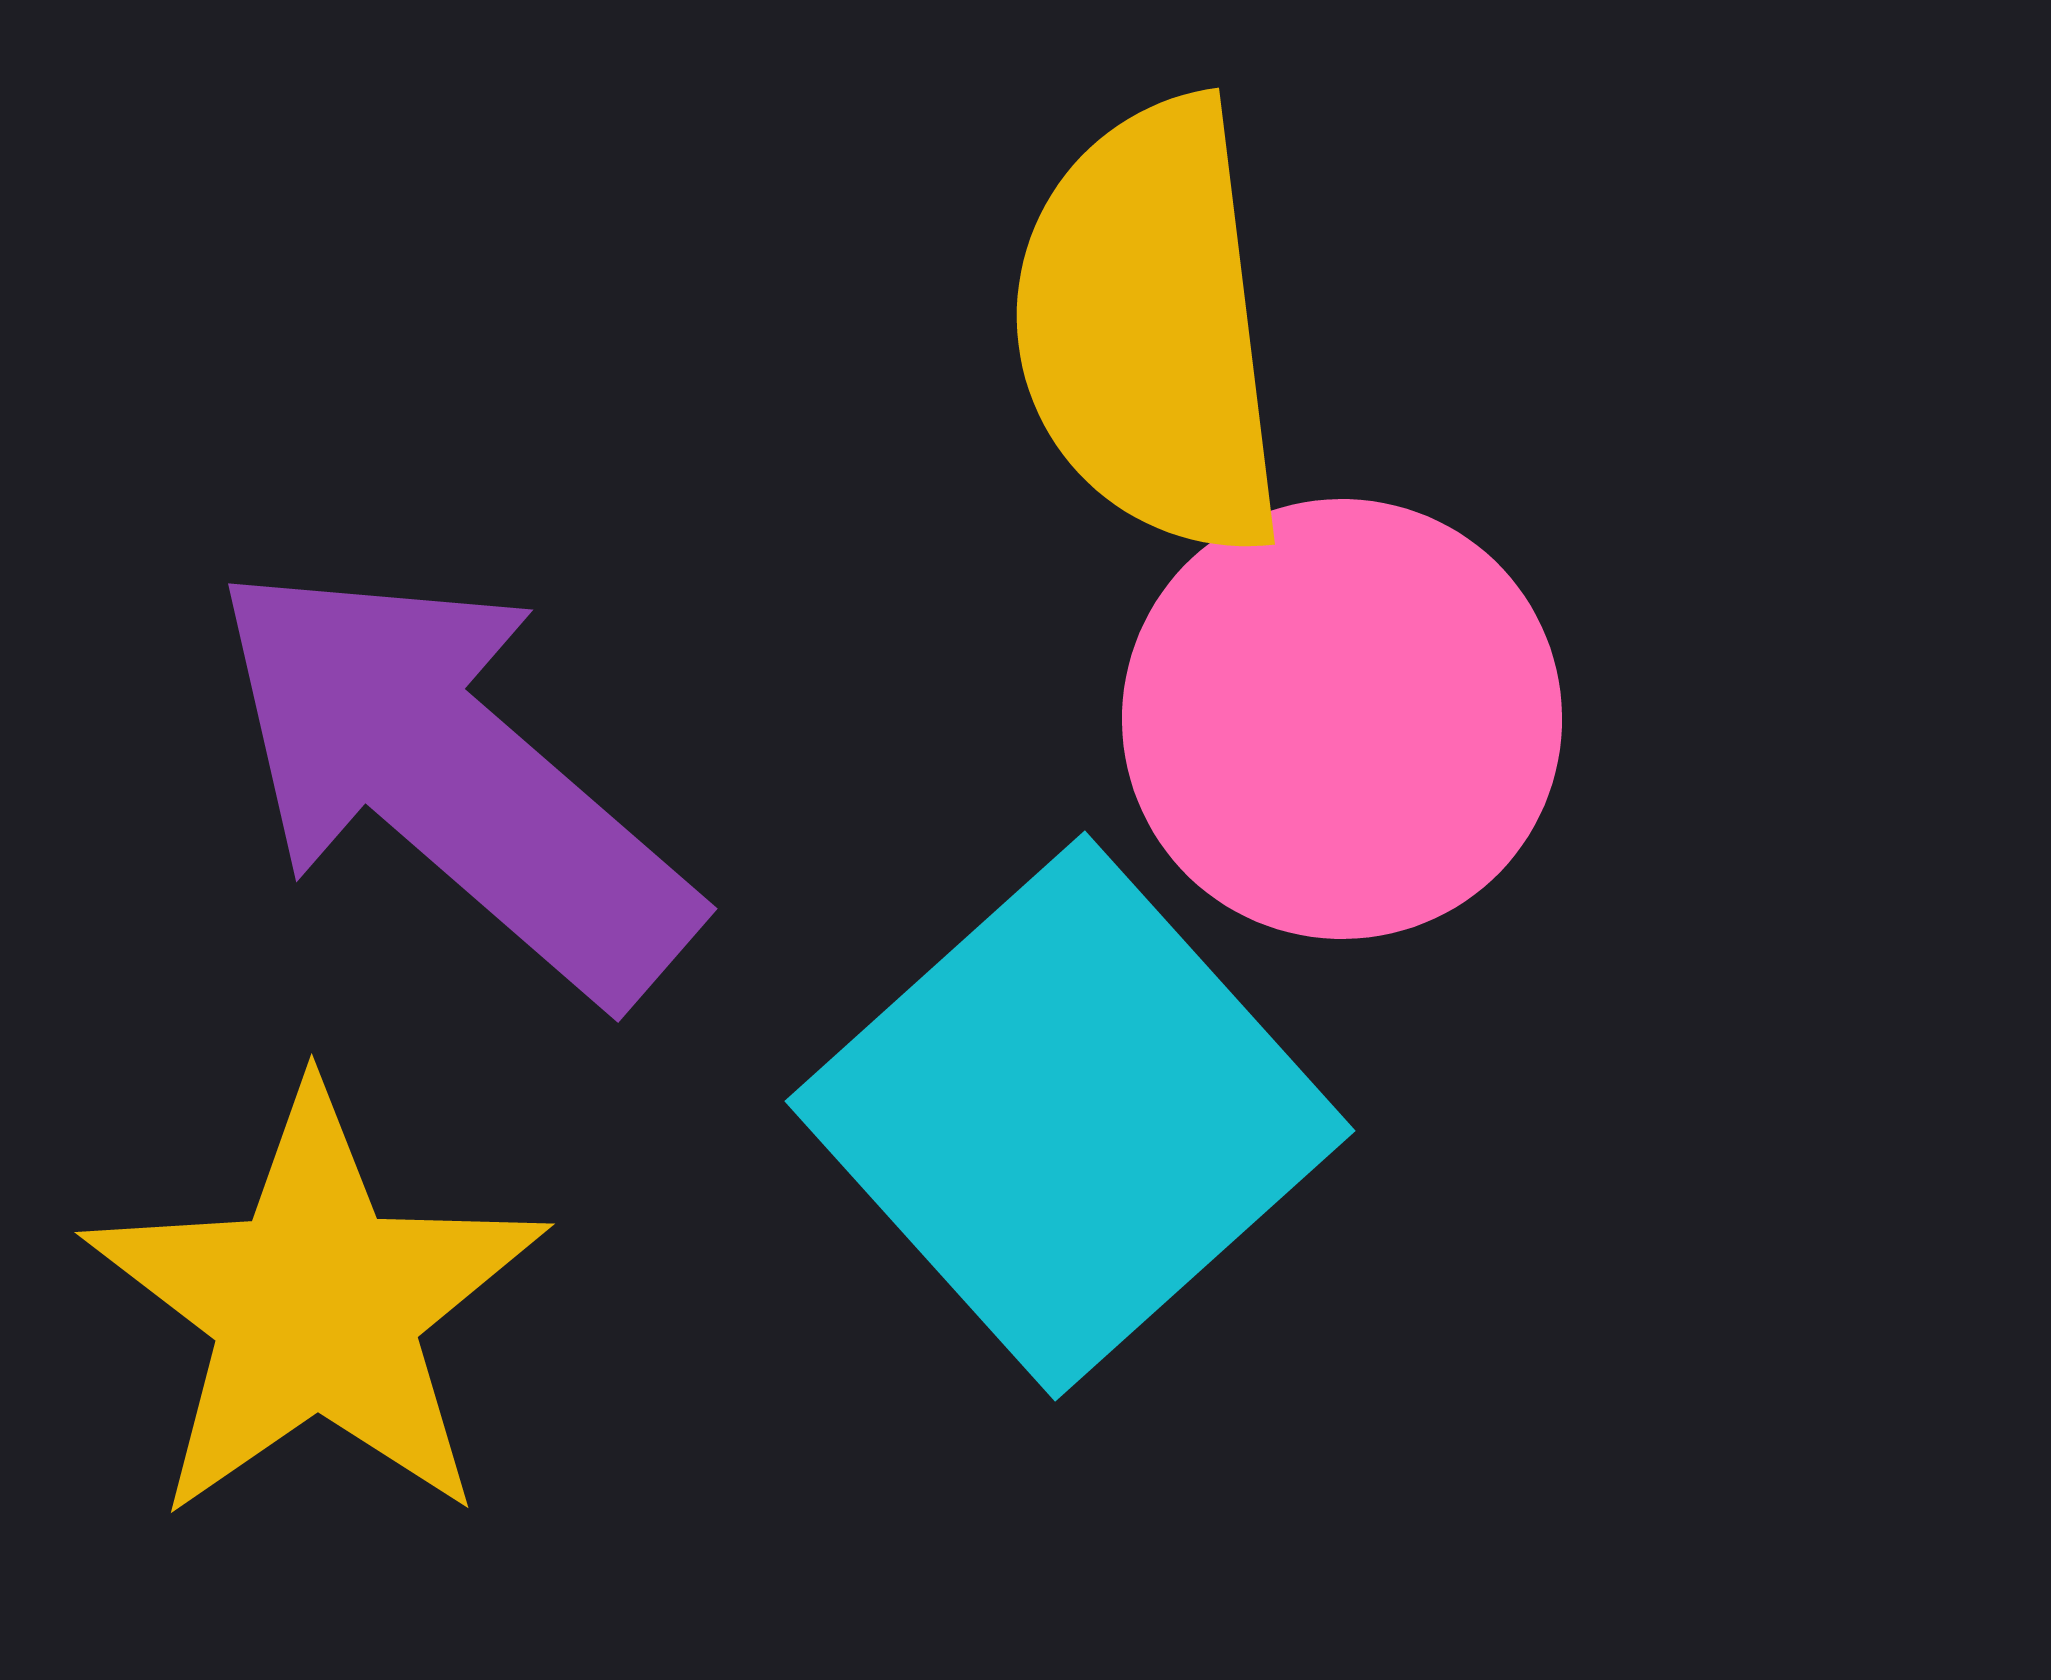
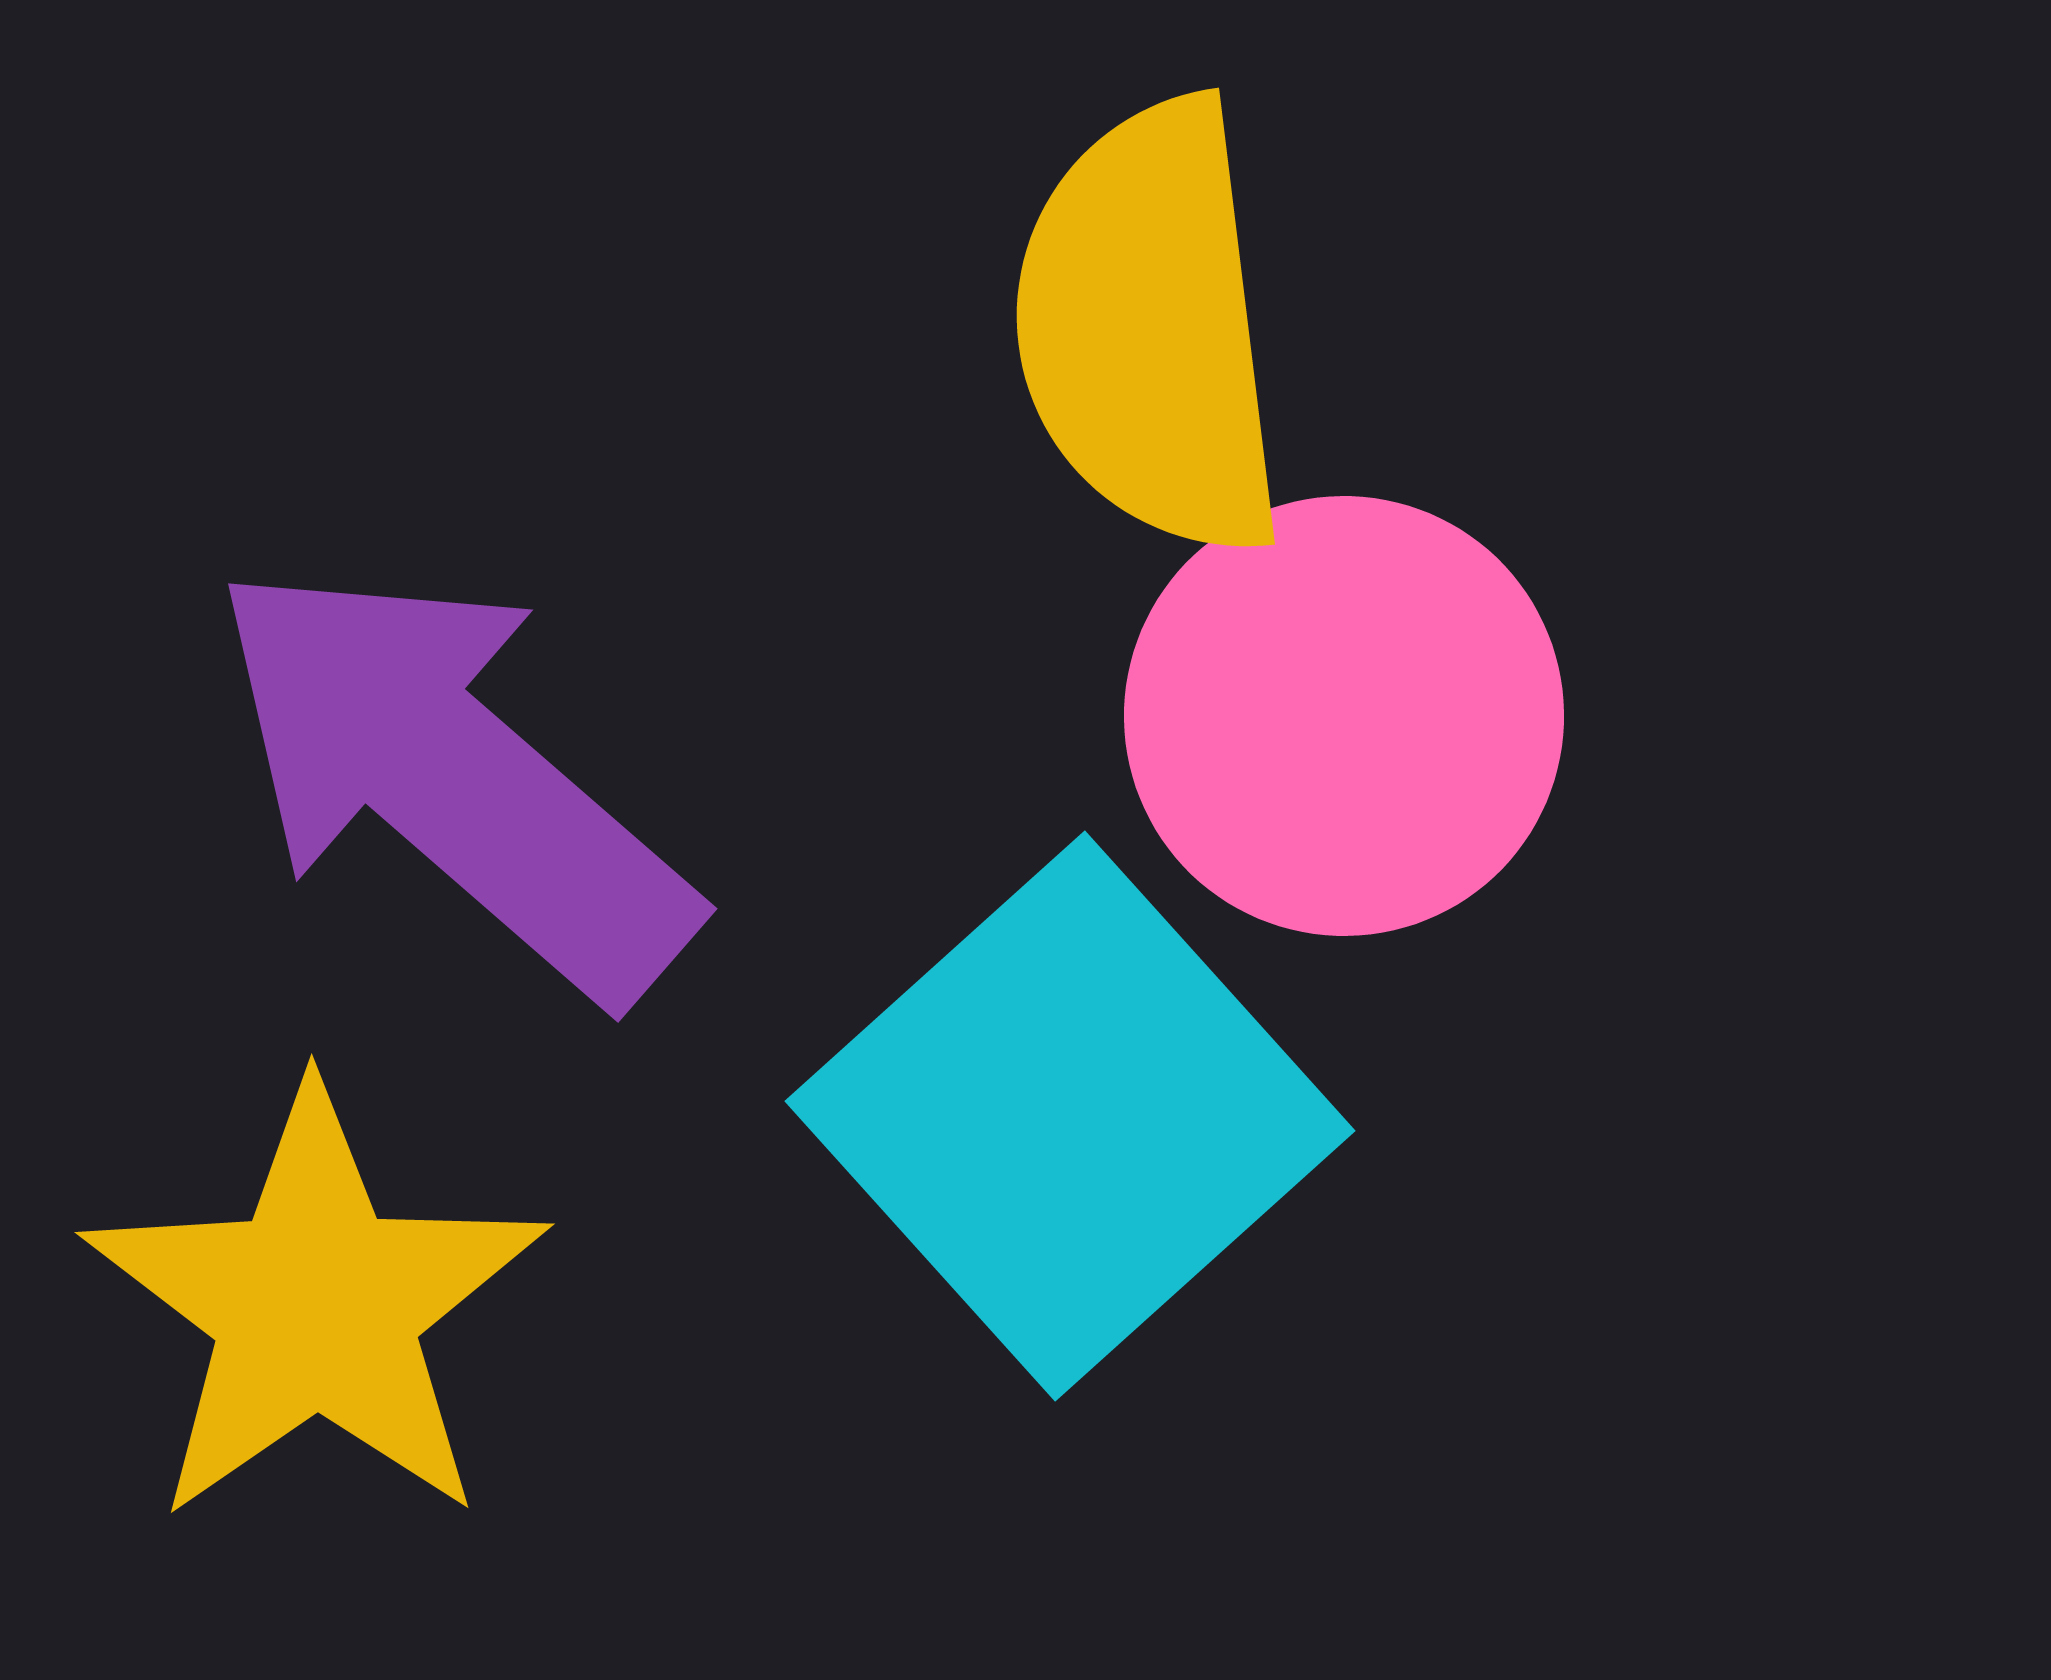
pink circle: moved 2 px right, 3 px up
